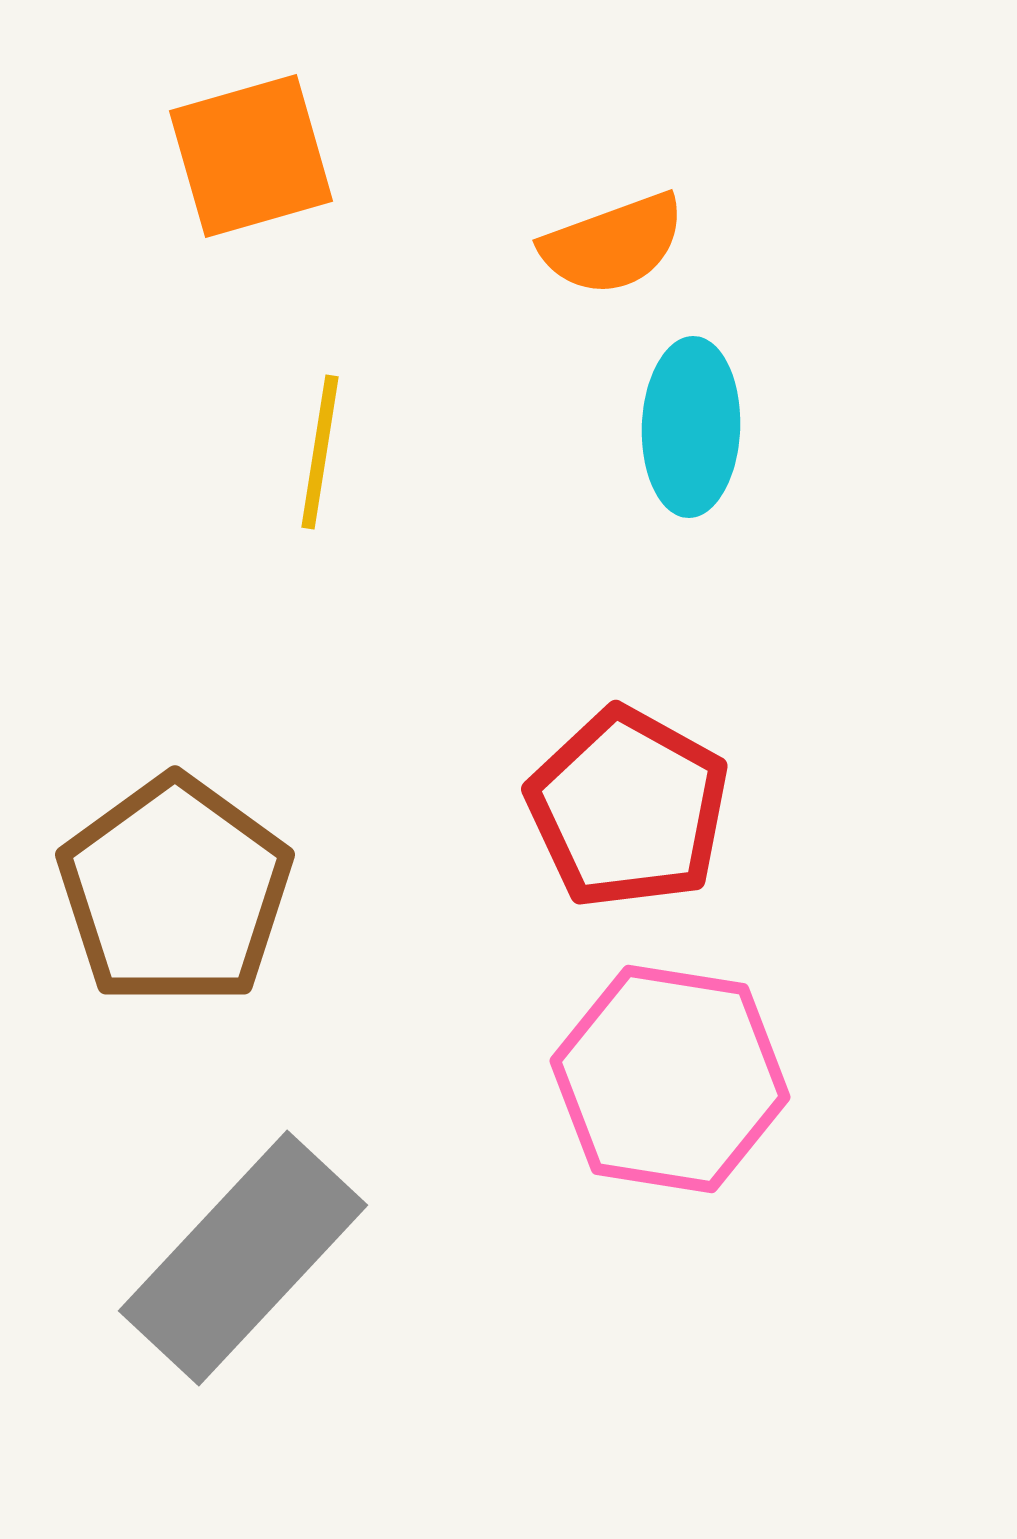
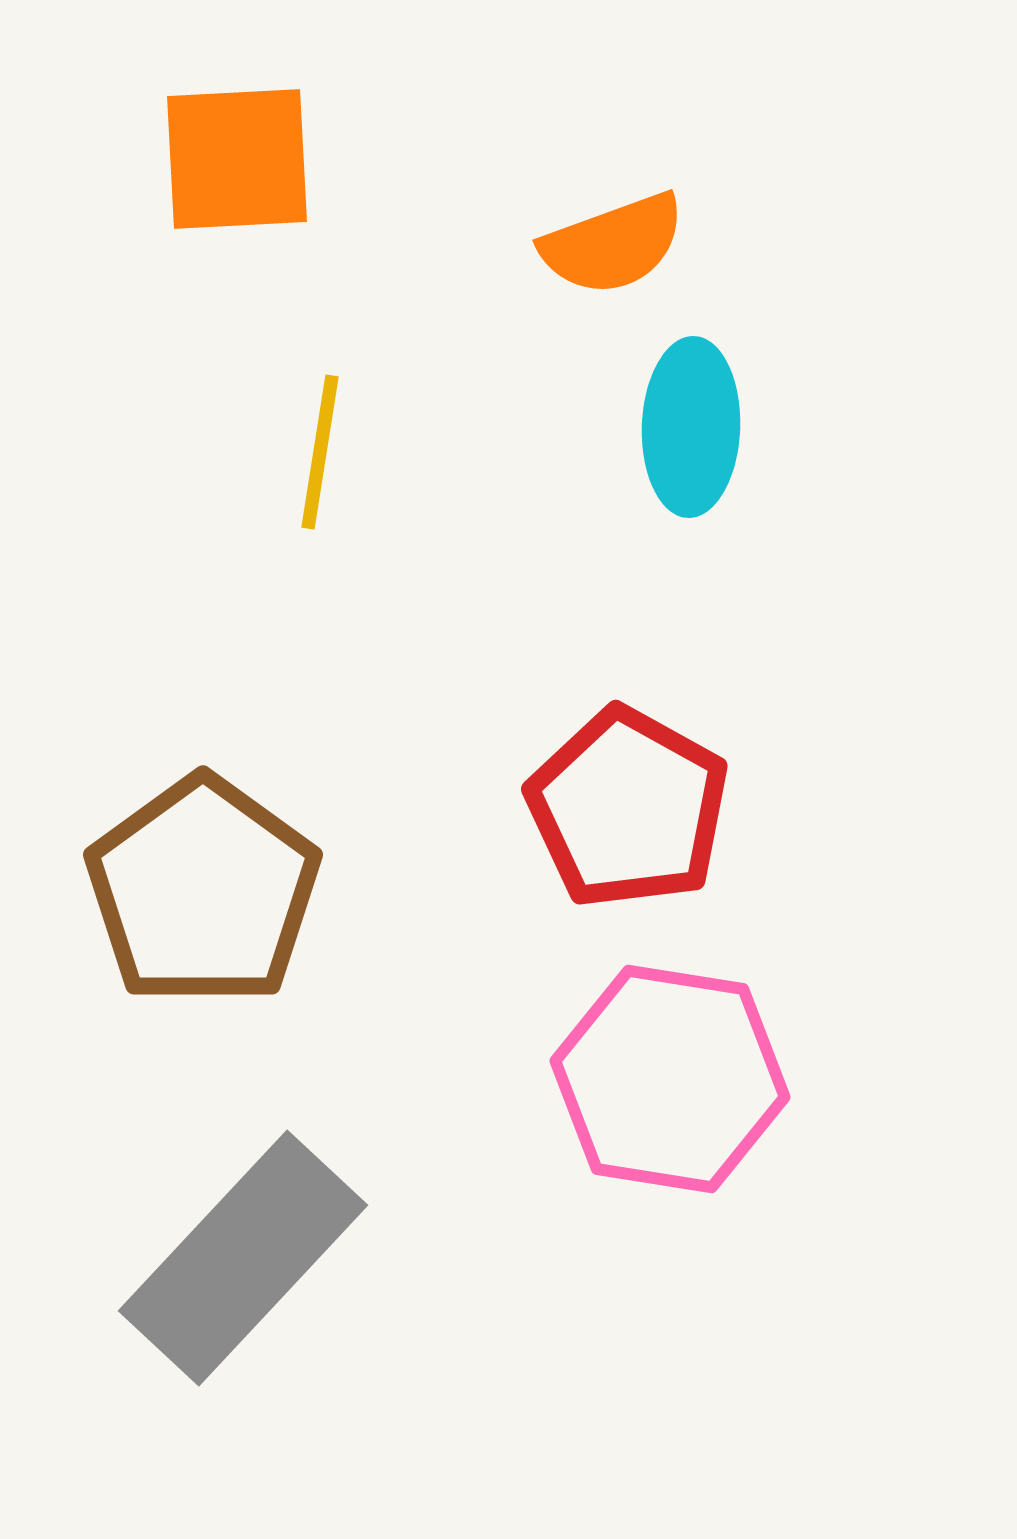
orange square: moved 14 px left, 3 px down; rotated 13 degrees clockwise
brown pentagon: moved 28 px right
